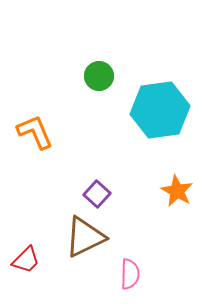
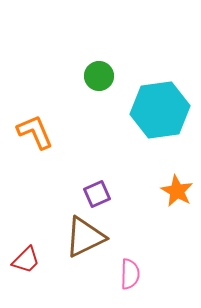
purple square: rotated 24 degrees clockwise
